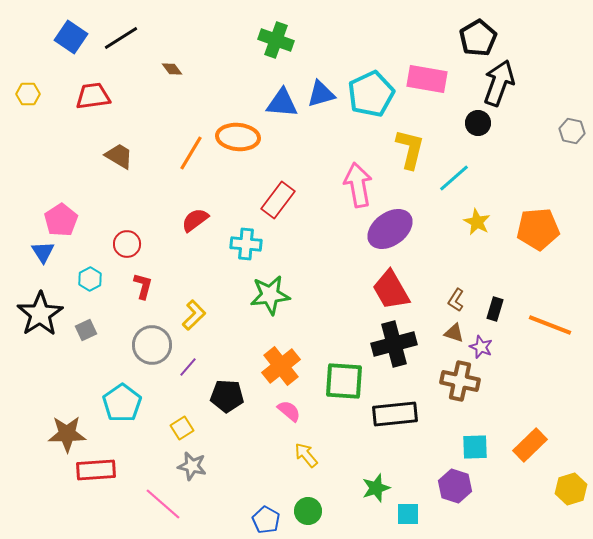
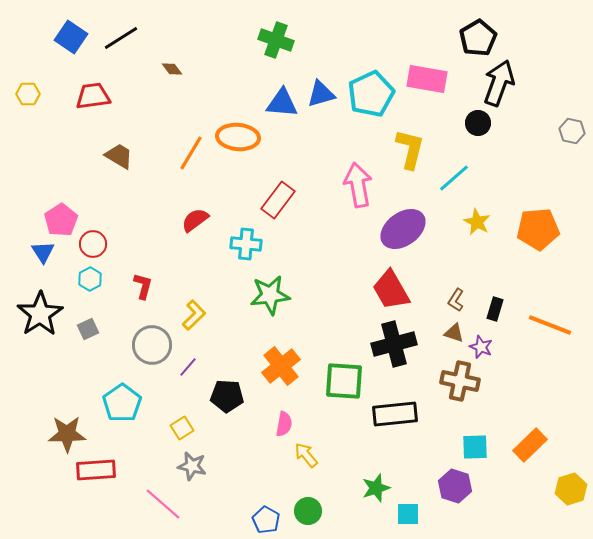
purple ellipse at (390, 229): moved 13 px right
red circle at (127, 244): moved 34 px left
gray square at (86, 330): moved 2 px right, 1 px up
pink semicircle at (289, 411): moved 5 px left, 13 px down; rotated 60 degrees clockwise
